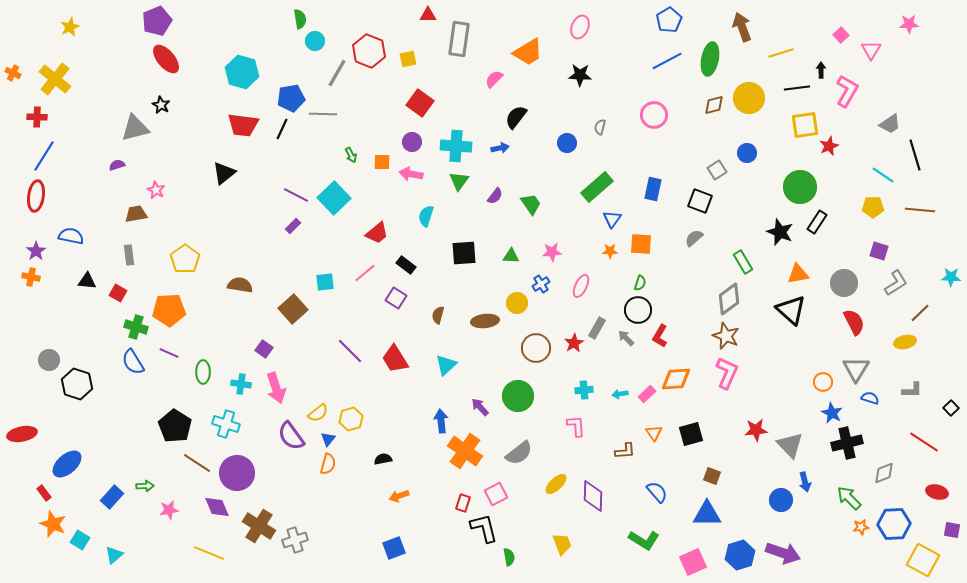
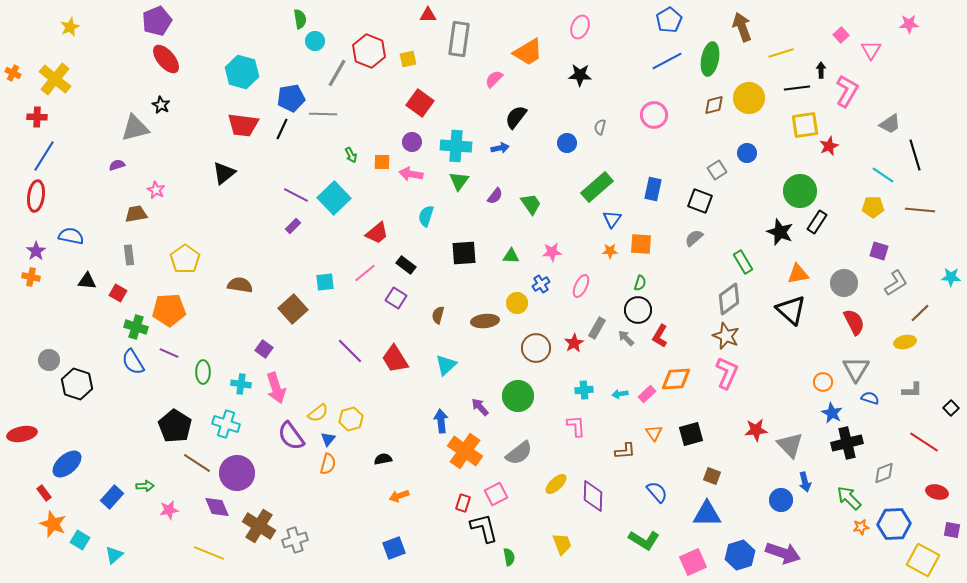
green circle at (800, 187): moved 4 px down
